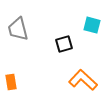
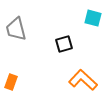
cyan square: moved 1 px right, 7 px up
gray trapezoid: moved 2 px left
orange rectangle: rotated 28 degrees clockwise
